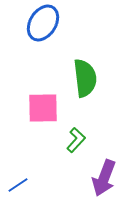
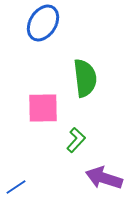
purple arrow: rotated 87 degrees clockwise
blue line: moved 2 px left, 2 px down
